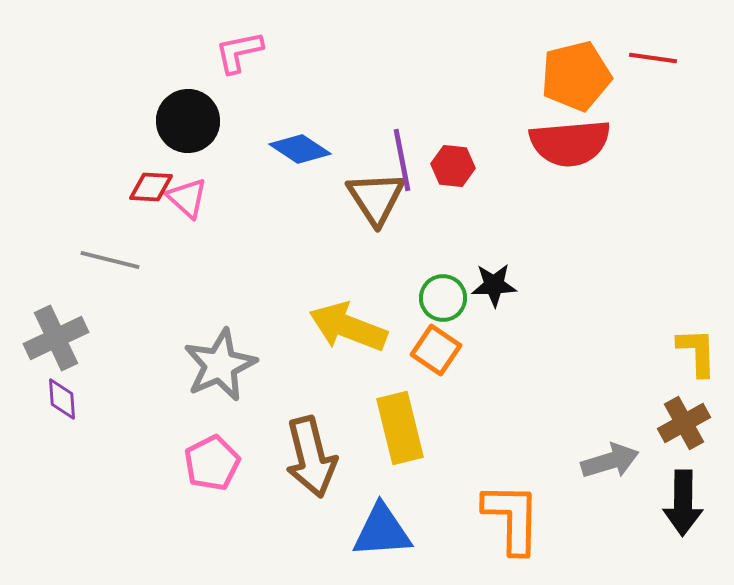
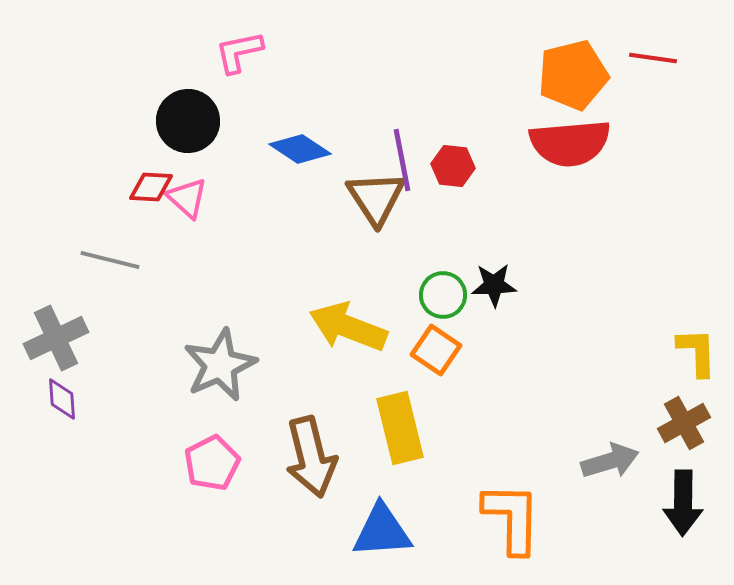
orange pentagon: moved 3 px left, 1 px up
green circle: moved 3 px up
